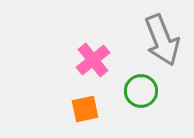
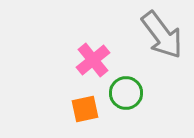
gray arrow: moved 5 px up; rotated 15 degrees counterclockwise
green circle: moved 15 px left, 2 px down
